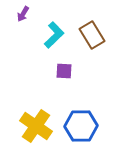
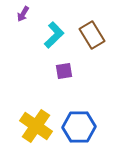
purple square: rotated 12 degrees counterclockwise
blue hexagon: moved 2 px left, 1 px down
